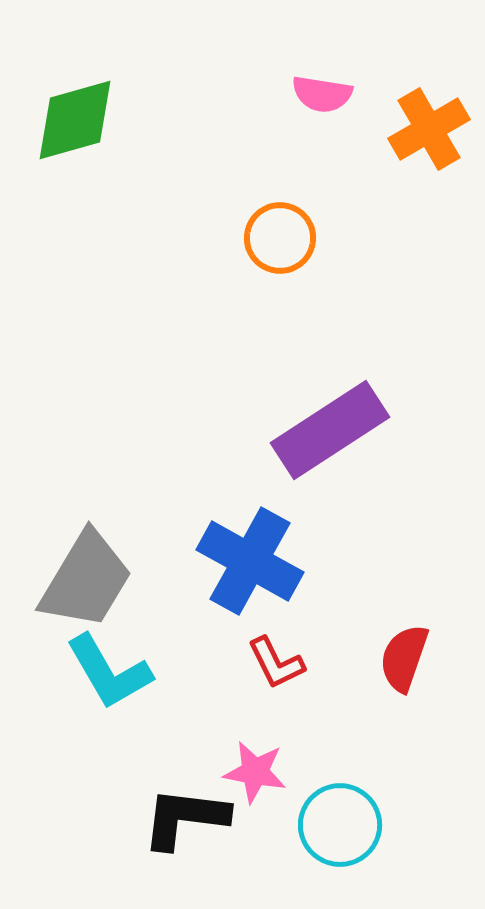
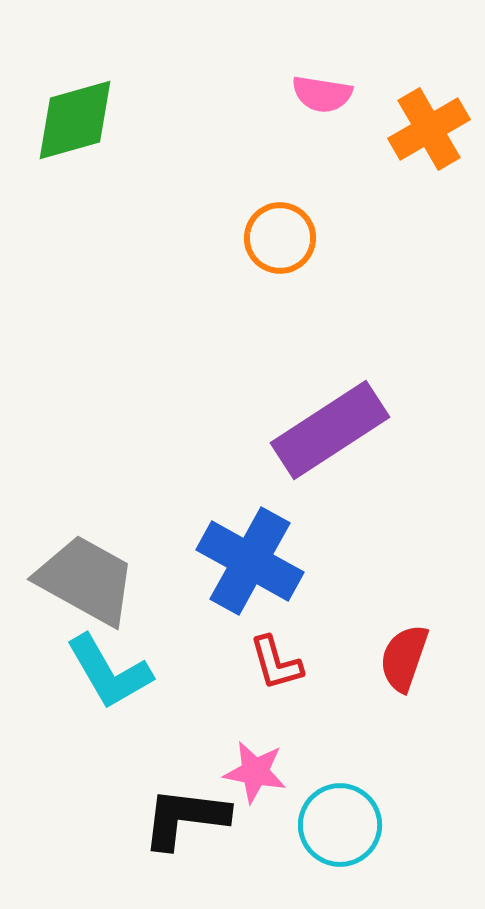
gray trapezoid: rotated 92 degrees counterclockwise
red L-shape: rotated 10 degrees clockwise
